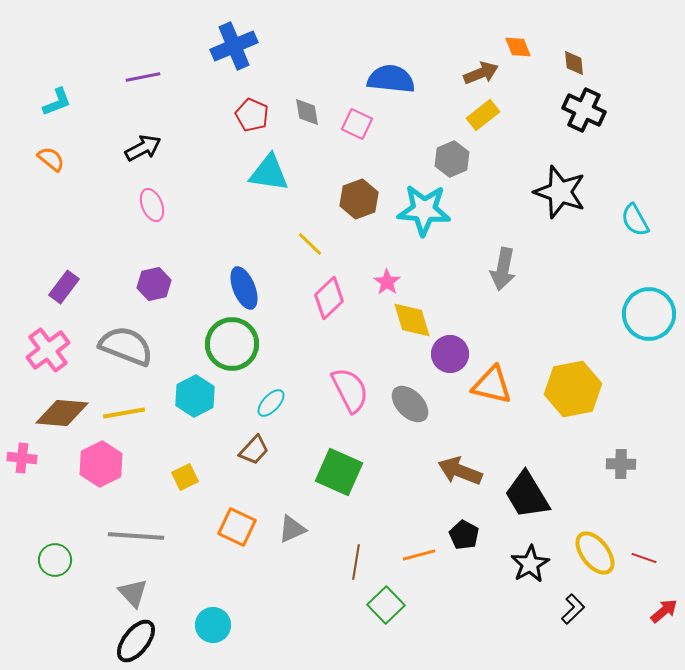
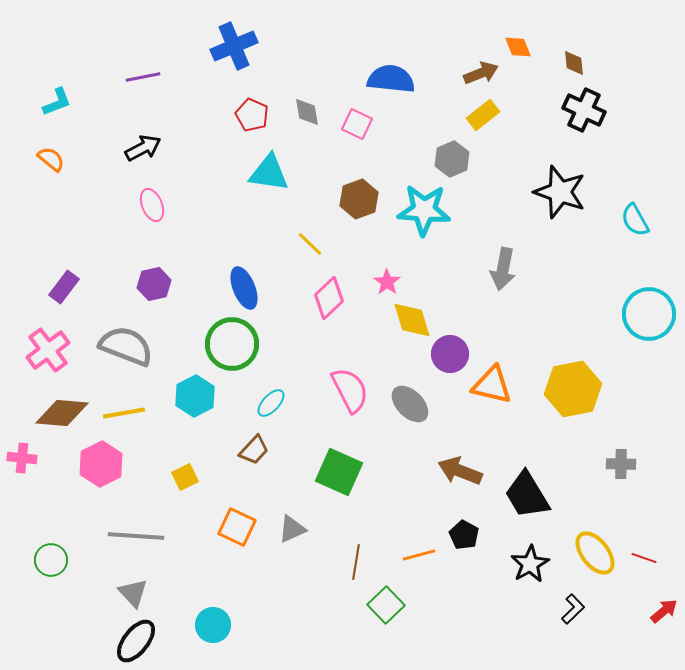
green circle at (55, 560): moved 4 px left
